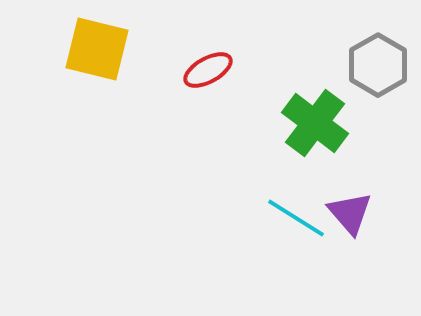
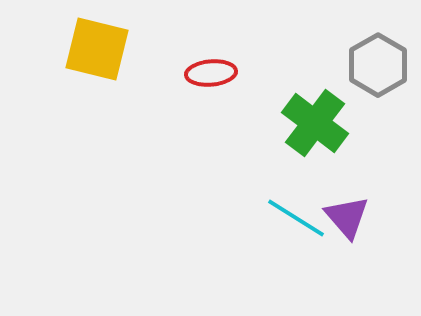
red ellipse: moved 3 px right, 3 px down; rotated 24 degrees clockwise
purple triangle: moved 3 px left, 4 px down
